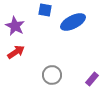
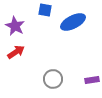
gray circle: moved 1 px right, 4 px down
purple rectangle: moved 1 px down; rotated 40 degrees clockwise
